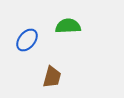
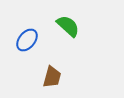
green semicircle: rotated 45 degrees clockwise
